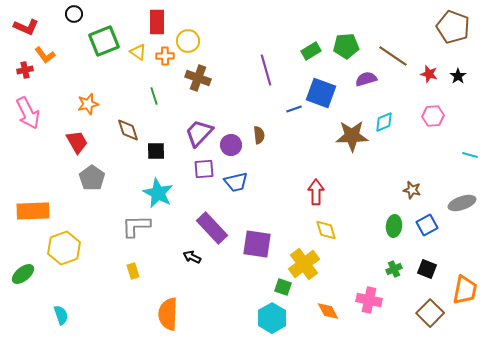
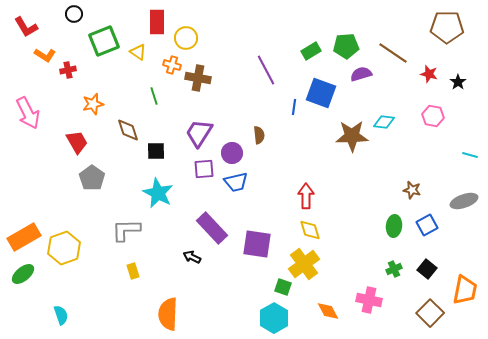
red L-shape at (26, 27): rotated 35 degrees clockwise
brown pentagon at (453, 27): moved 6 px left; rotated 20 degrees counterclockwise
yellow circle at (188, 41): moved 2 px left, 3 px up
orange L-shape at (45, 55): rotated 20 degrees counterclockwise
orange cross at (165, 56): moved 7 px right, 9 px down; rotated 18 degrees clockwise
brown line at (393, 56): moved 3 px up
red cross at (25, 70): moved 43 px right
purple line at (266, 70): rotated 12 degrees counterclockwise
black star at (458, 76): moved 6 px down
brown cross at (198, 78): rotated 10 degrees counterclockwise
purple semicircle at (366, 79): moved 5 px left, 5 px up
orange star at (88, 104): moved 5 px right
blue line at (294, 109): moved 2 px up; rotated 63 degrees counterclockwise
pink hexagon at (433, 116): rotated 15 degrees clockwise
cyan diamond at (384, 122): rotated 30 degrees clockwise
purple trapezoid at (199, 133): rotated 12 degrees counterclockwise
purple circle at (231, 145): moved 1 px right, 8 px down
red arrow at (316, 192): moved 10 px left, 4 px down
gray ellipse at (462, 203): moved 2 px right, 2 px up
orange rectangle at (33, 211): moved 9 px left, 26 px down; rotated 28 degrees counterclockwise
gray L-shape at (136, 226): moved 10 px left, 4 px down
yellow diamond at (326, 230): moved 16 px left
black square at (427, 269): rotated 18 degrees clockwise
cyan hexagon at (272, 318): moved 2 px right
